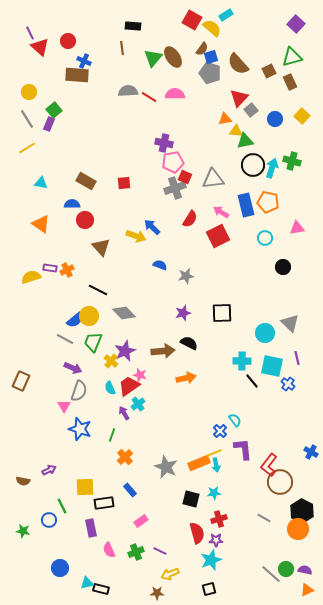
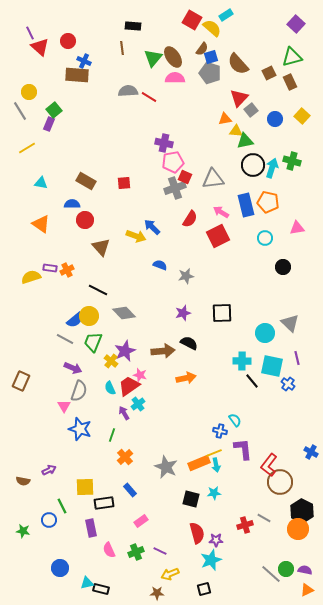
brown square at (269, 71): moved 2 px down
pink semicircle at (175, 94): moved 16 px up
gray line at (27, 119): moved 7 px left, 8 px up
blue cross at (220, 431): rotated 32 degrees counterclockwise
red cross at (219, 519): moved 26 px right, 6 px down
black square at (209, 589): moved 5 px left
